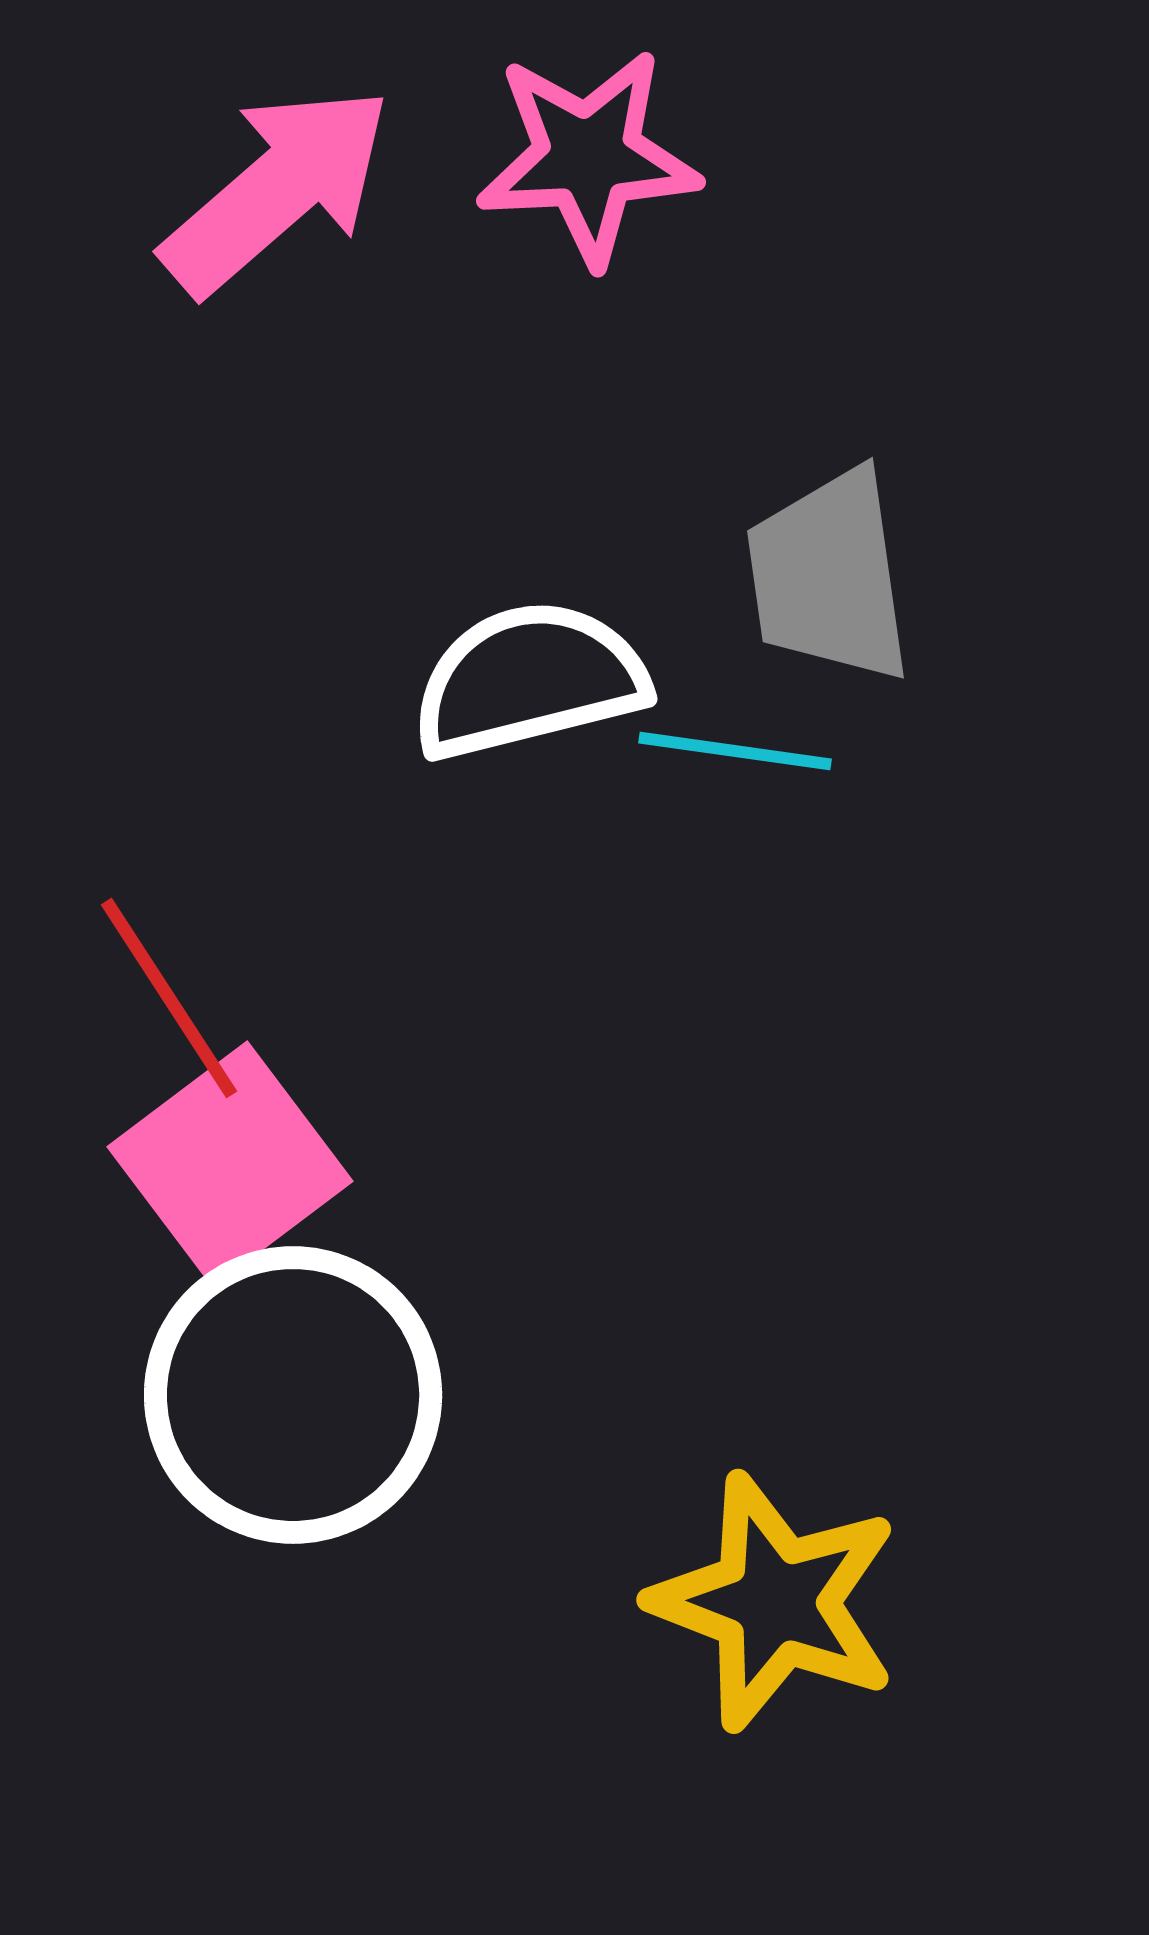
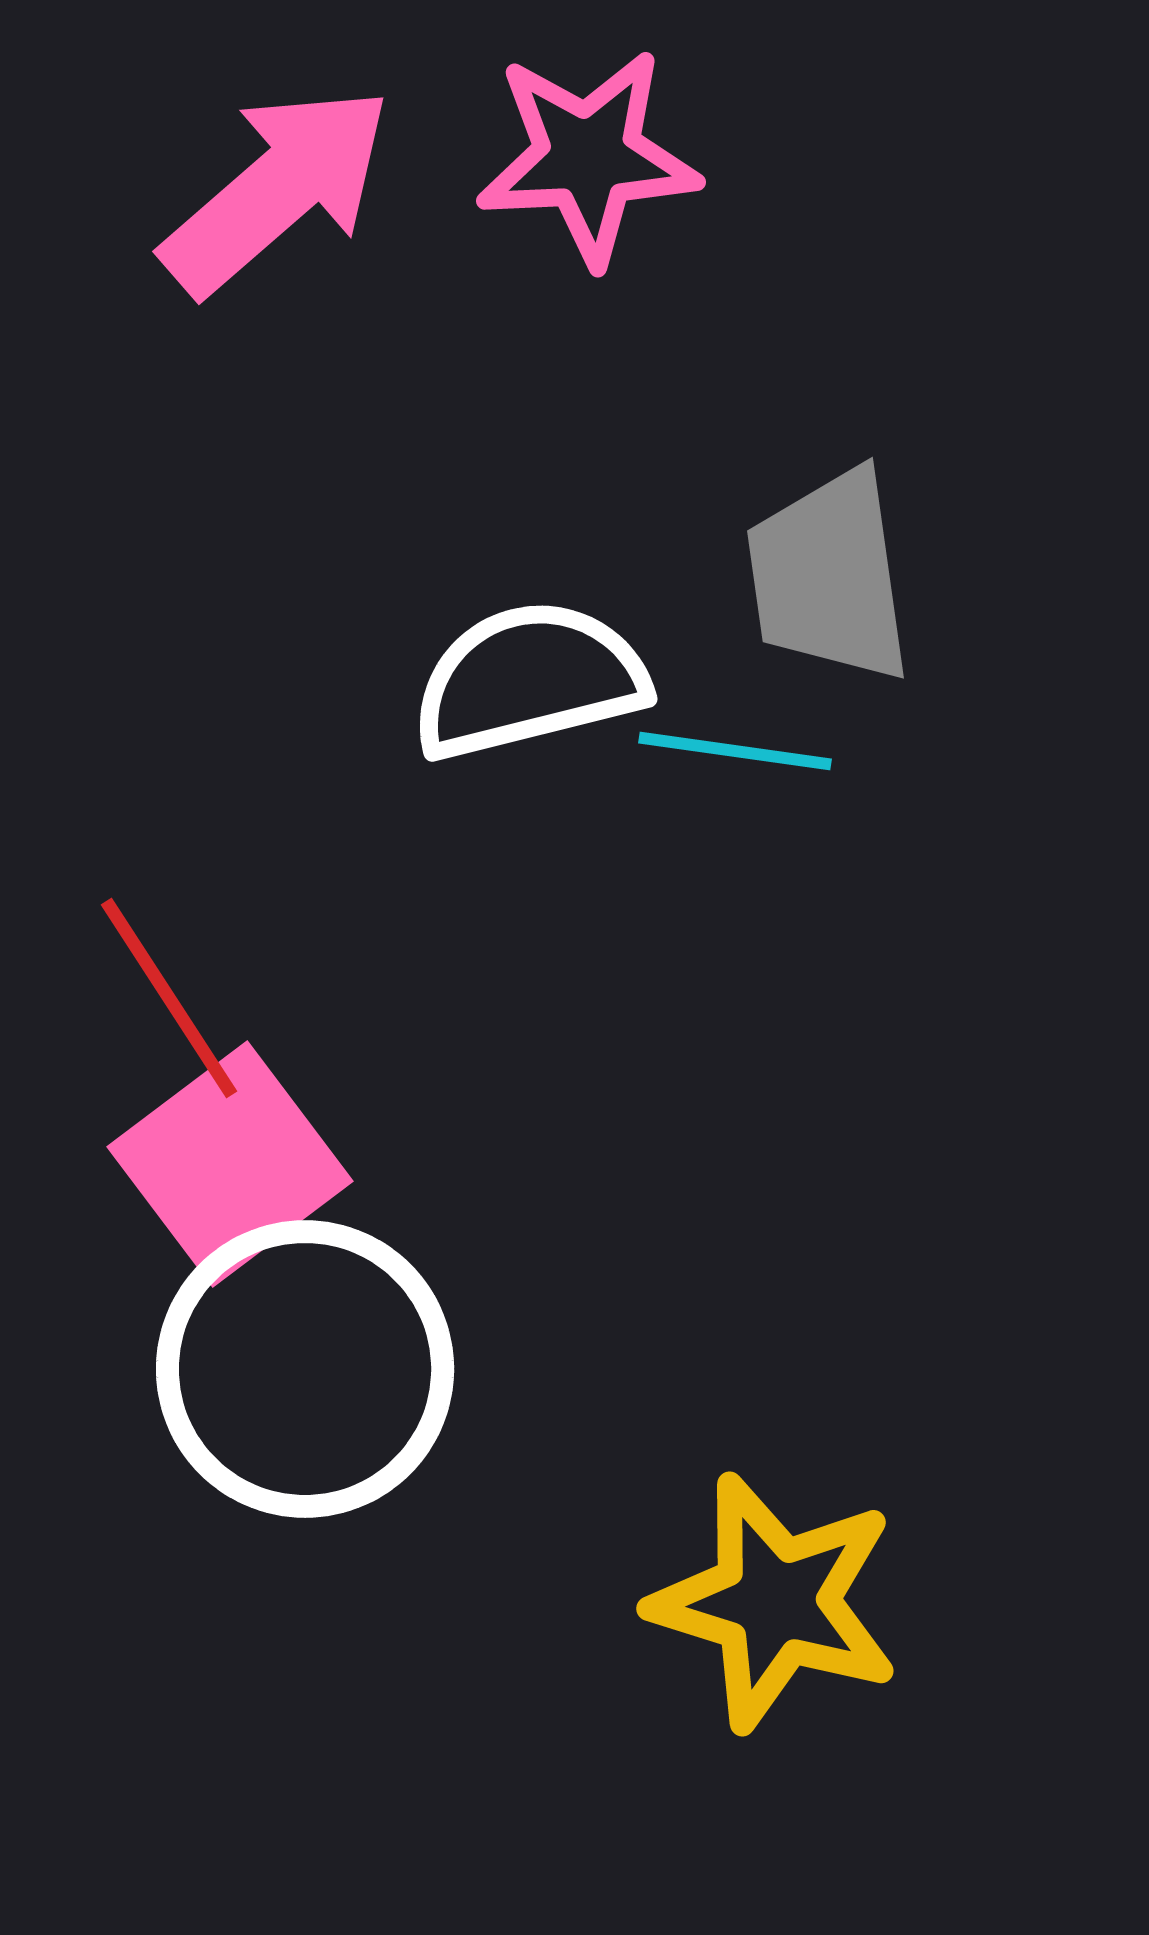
white circle: moved 12 px right, 26 px up
yellow star: rotated 4 degrees counterclockwise
